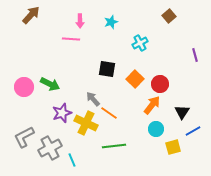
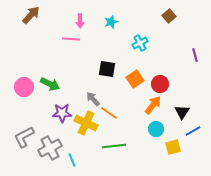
orange square: rotated 12 degrees clockwise
orange arrow: moved 1 px right
purple star: rotated 18 degrees clockwise
